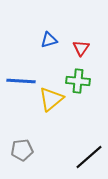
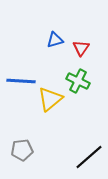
blue triangle: moved 6 px right
green cross: rotated 20 degrees clockwise
yellow triangle: moved 1 px left
